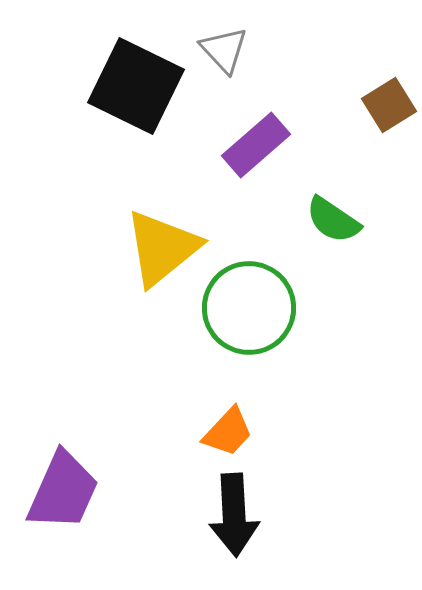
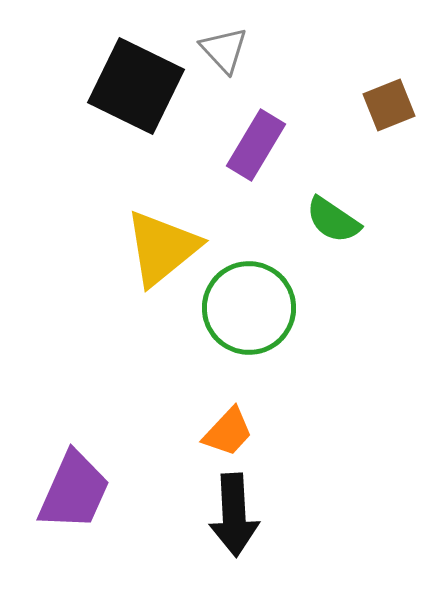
brown square: rotated 10 degrees clockwise
purple rectangle: rotated 18 degrees counterclockwise
purple trapezoid: moved 11 px right
